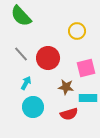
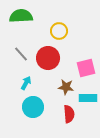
green semicircle: rotated 130 degrees clockwise
yellow circle: moved 18 px left
red semicircle: rotated 78 degrees counterclockwise
